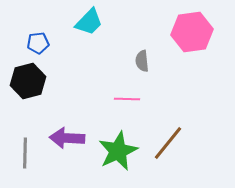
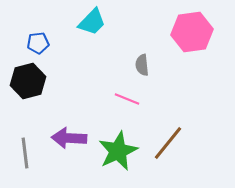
cyan trapezoid: moved 3 px right
gray semicircle: moved 4 px down
pink line: rotated 20 degrees clockwise
purple arrow: moved 2 px right
gray line: rotated 8 degrees counterclockwise
